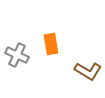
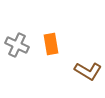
gray cross: moved 10 px up
